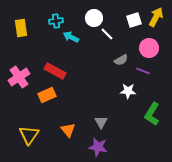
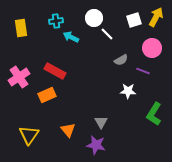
pink circle: moved 3 px right
green L-shape: moved 2 px right
purple star: moved 2 px left, 2 px up
